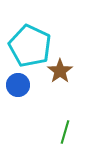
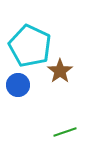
green line: rotated 55 degrees clockwise
